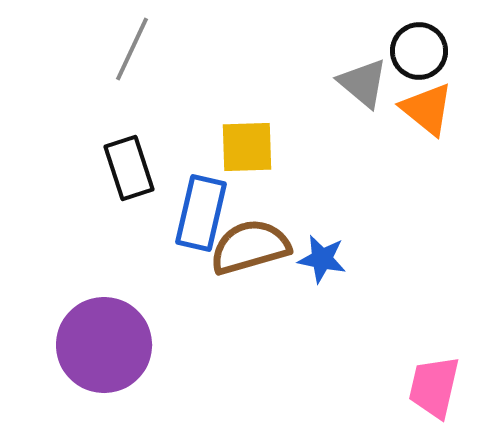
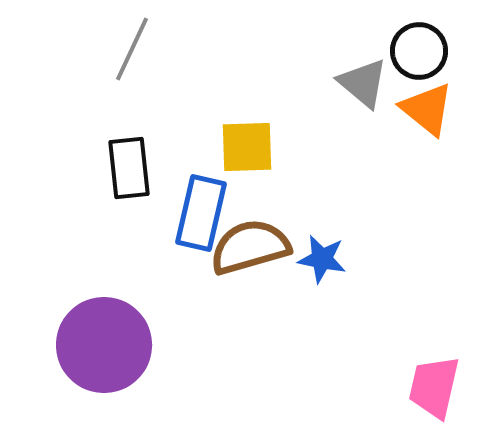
black rectangle: rotated 12 degrees clockwise
